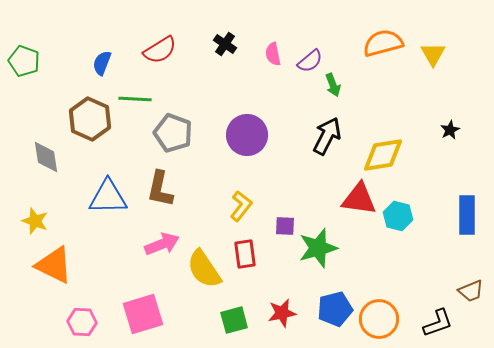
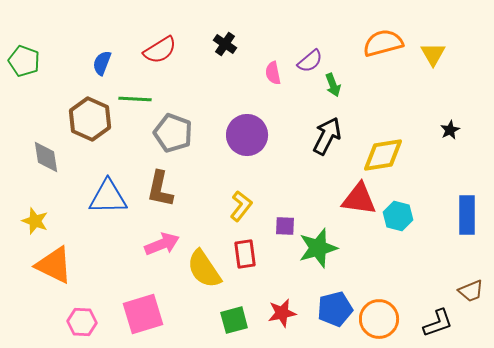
pink semicircle: moved 19 px down
